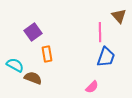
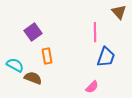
brown triangle: moved 4 px up
pink line: moved 5 px left
orange rectangle: moved 2 px down
